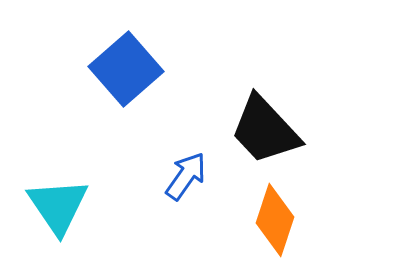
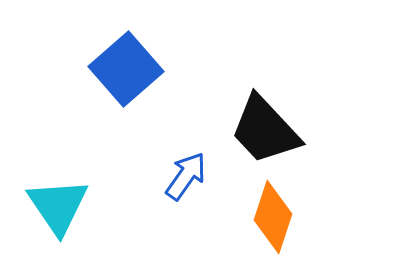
orange diamond: moved 2 px left, 3 px up
